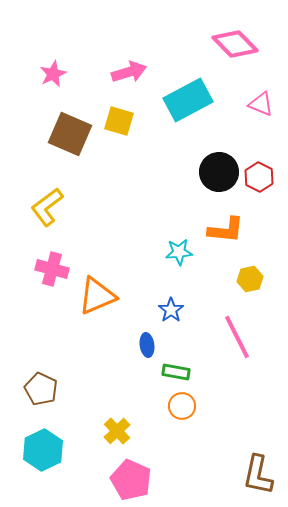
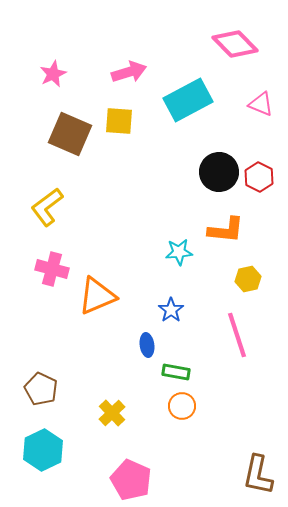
yellow square: rotated 12 degrees counterclockwise
yellow hexagon: moved 2 px left
pink line: moved 2 px up; rotated 9 degrees clockwise
yellow cross: moved 5 px left, 18 px up
